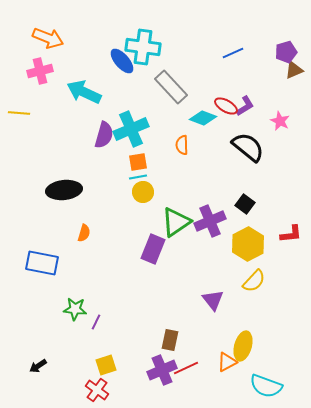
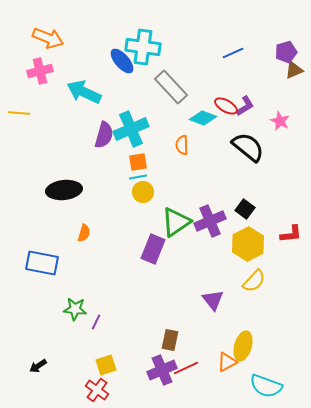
black square at (245, 204): moved 5 px down
